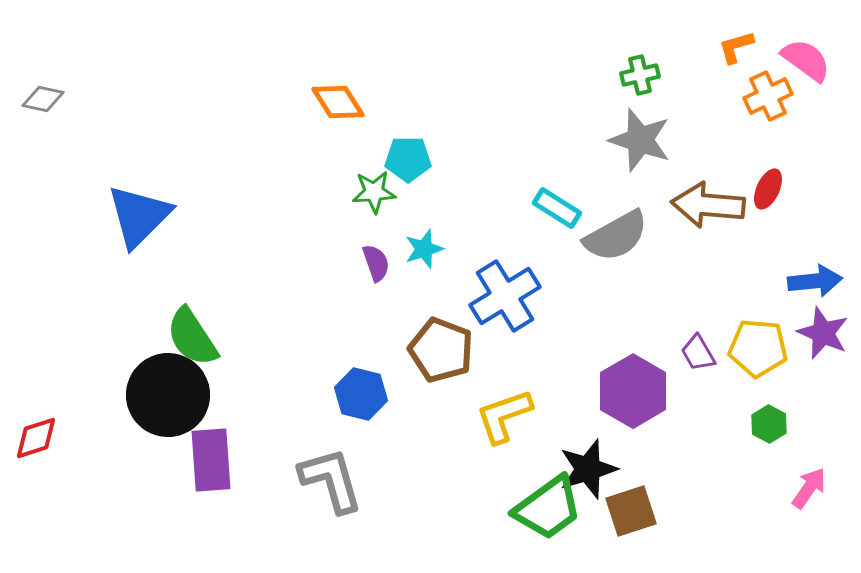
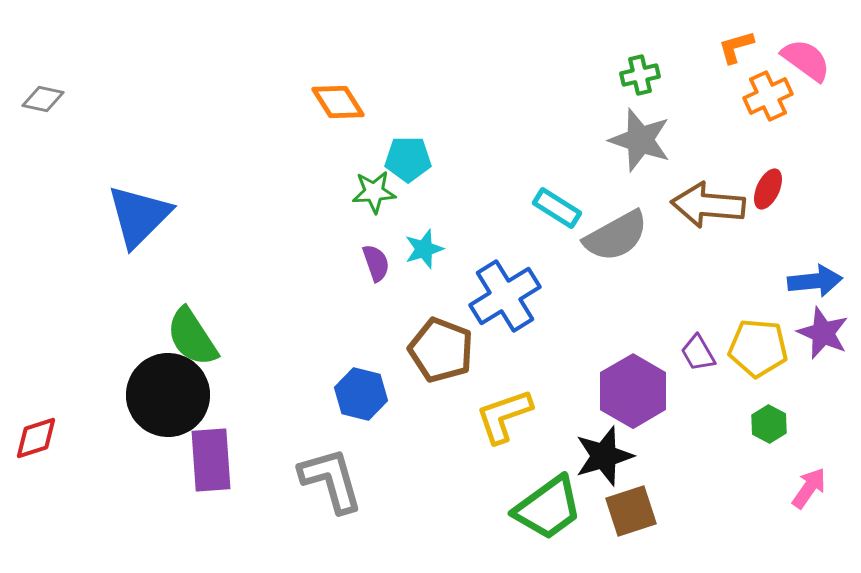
black star: moved 16 px right, 13 px up
